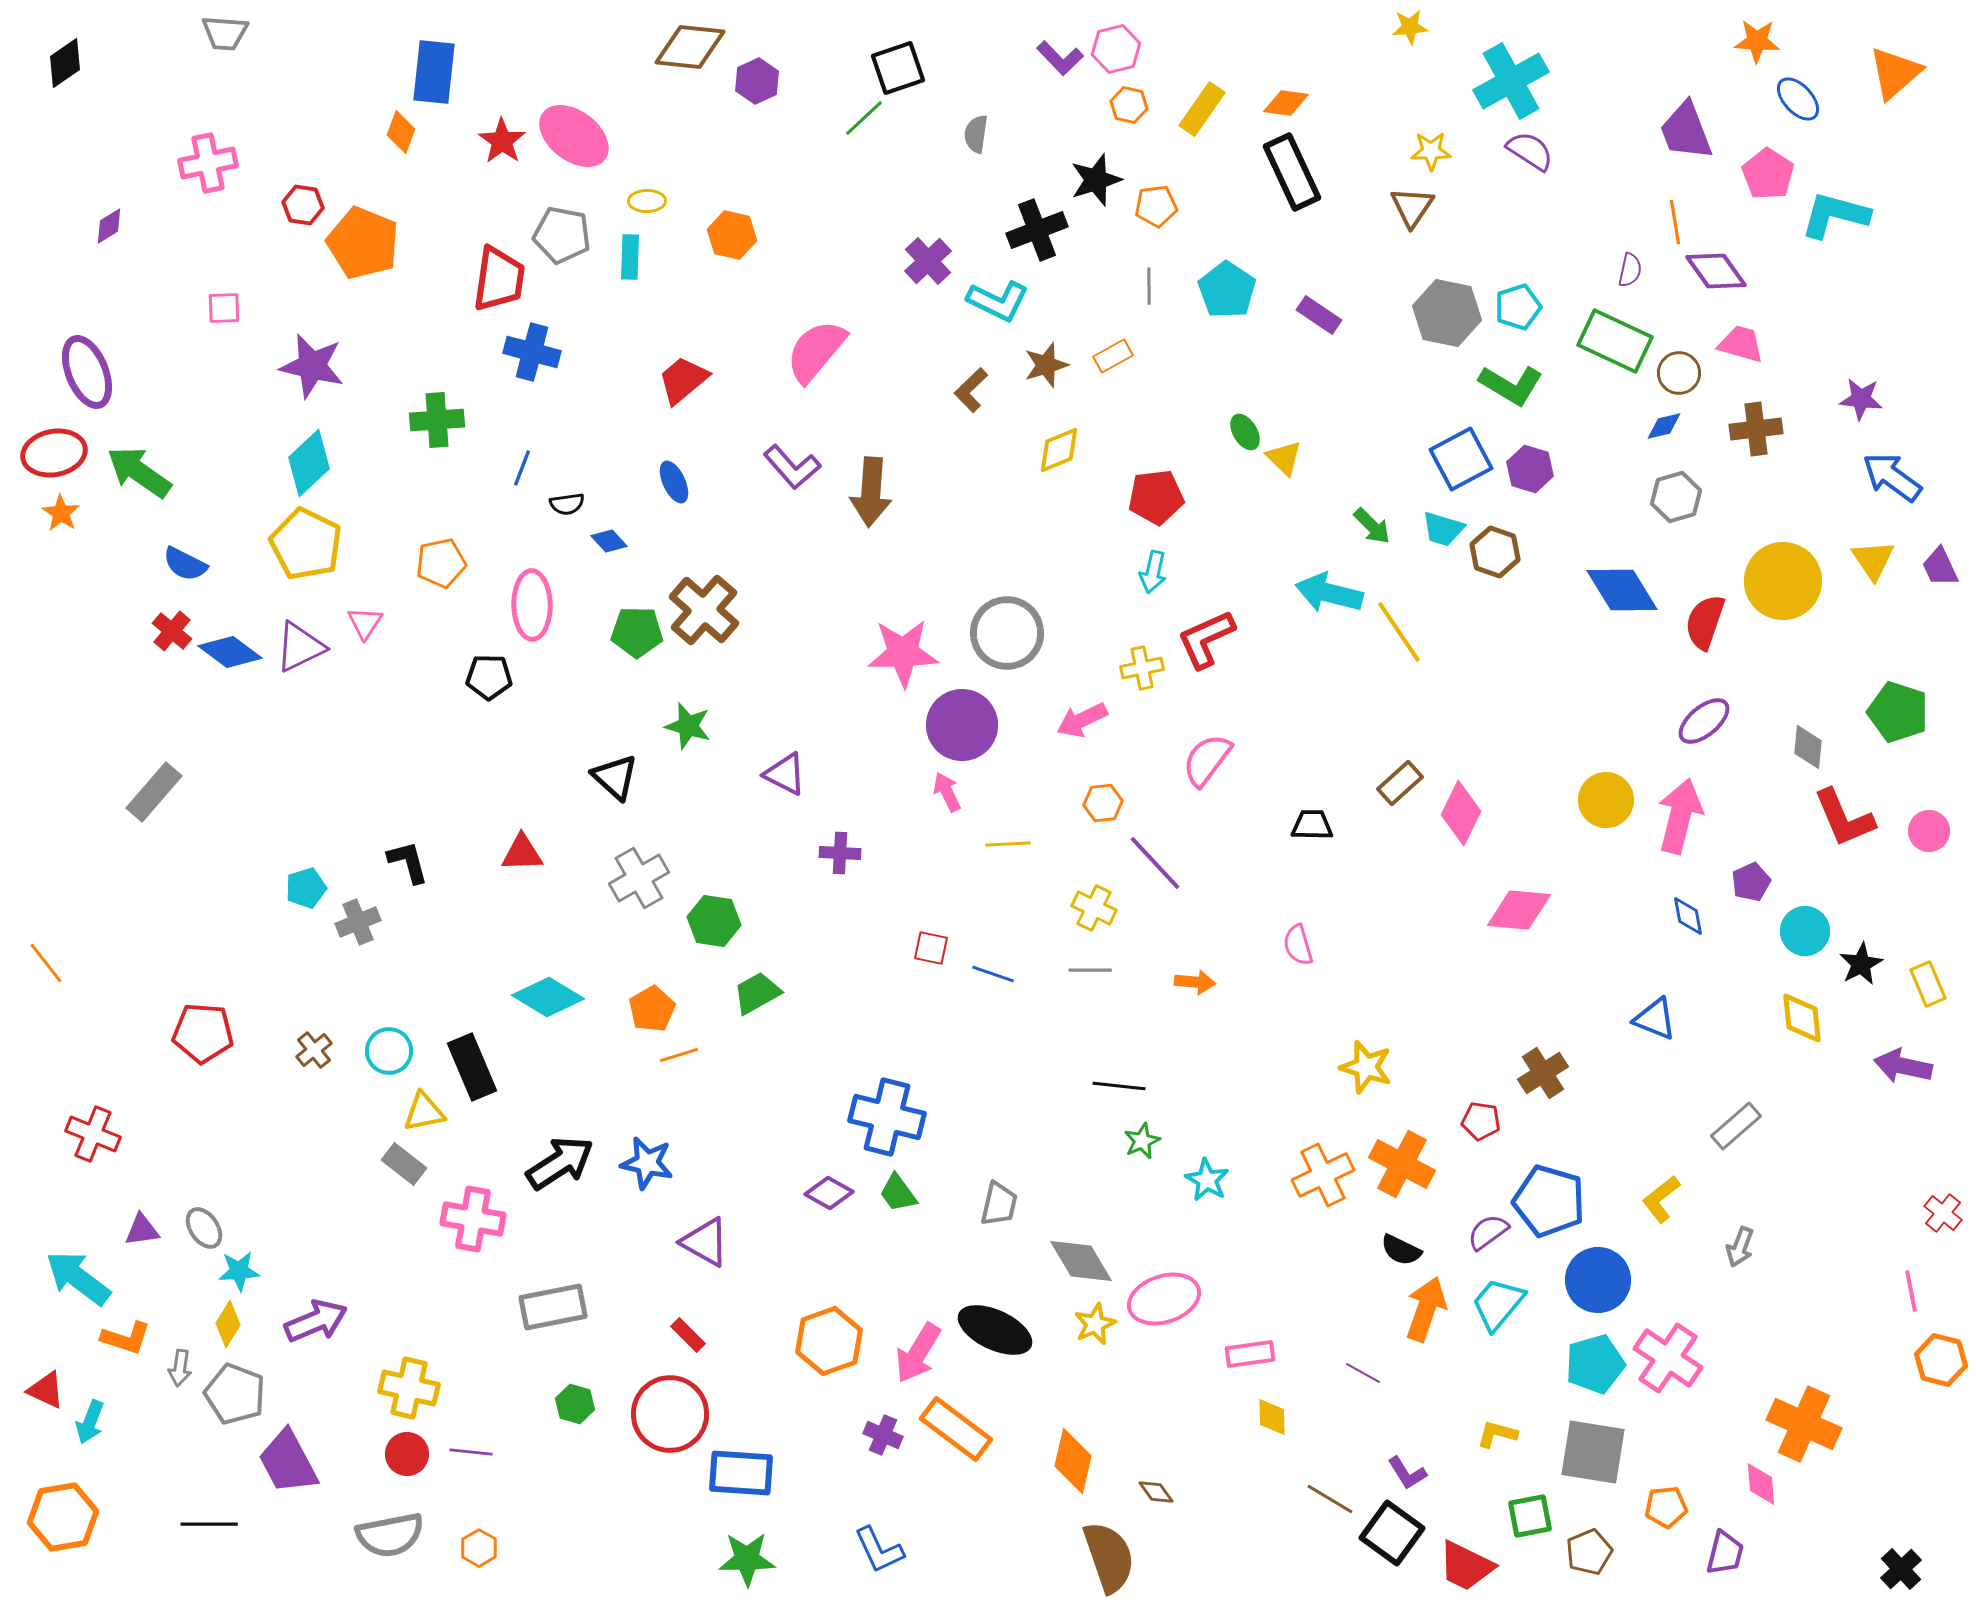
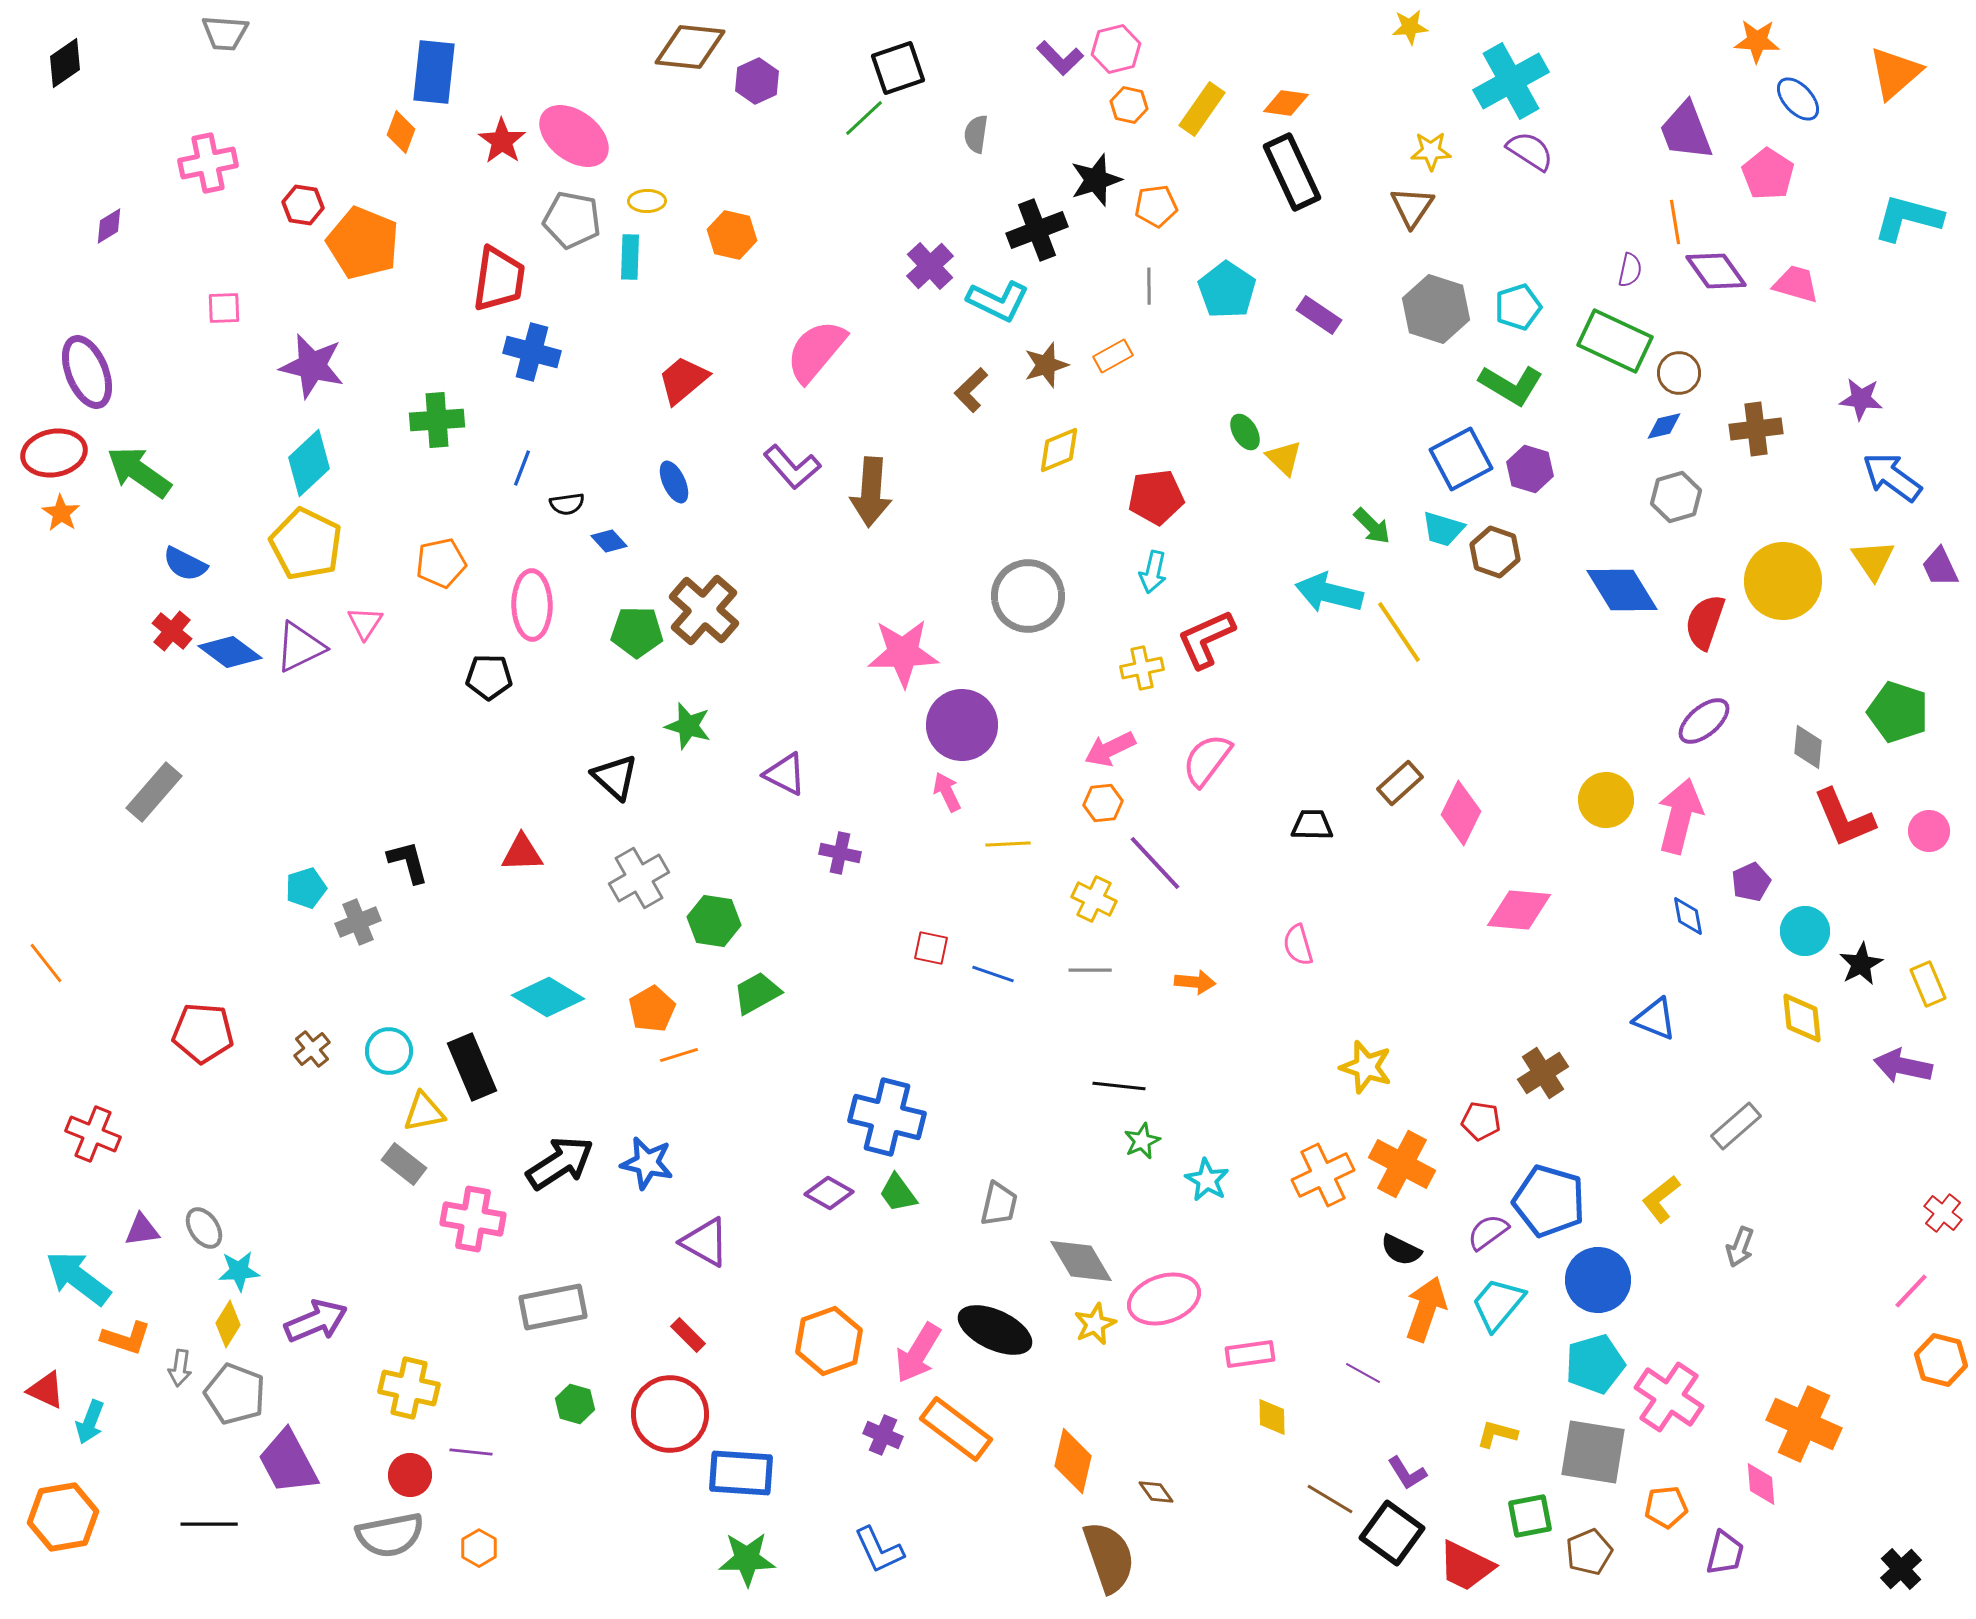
cyan L-shape at (1835, 215): moved 73 px right, 3 px down
gray pentagon at (562, 235): moved 10 px right, 15 px up
purple cross at (928, 261): moved 2 px right, 5 px down
gray hexagon at (1447, 313): moved 11 px left, 4 px up; rotated 6 degrees clockwise
pink trapezoid at (1741, 344): moved 55 px right, 60 px up
gray circle at (1007, 633): moved 21 px right, 37 px up
pink arrow at (1082, 720): moved 28 px right, 29 px down
purple cross at (840, 853): rotated 9 degrees clockwise
yellow cross at (1094, 908): moved 9 px up
brown cross at (314, 1050): moved 2 px left, 1 px up
pink line at (1911, 1291): rotated 54 degrees clockwise
pink cross at (1668, 1358): moved 1 px right, 39 px down
red circle at (407, 1454): moved 3 px right, 21 px down
